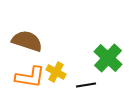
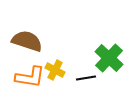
green cross: moved 1 px right
yellow cross: moved 1 px left, 2 px up
black line: moved 7 px up
